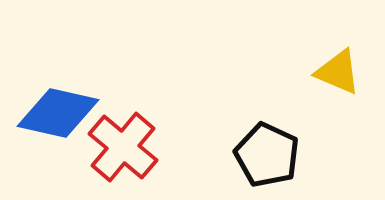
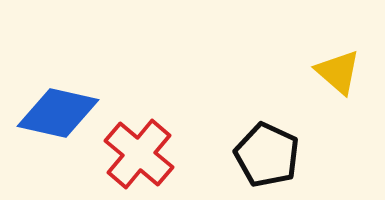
yellow triangle: rotated 18 degrees clockwise
red cross: moved 16 px right, 7 px down
